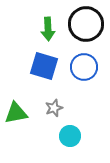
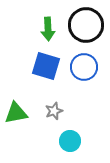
black circle: moved 1 px down
blue square: moved 2 px right
gray star: moved 3 px down
cyan circle: moved 5 px down
